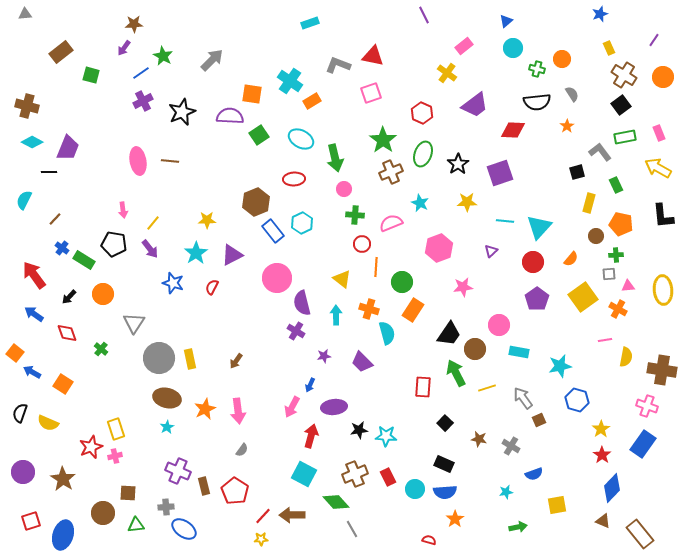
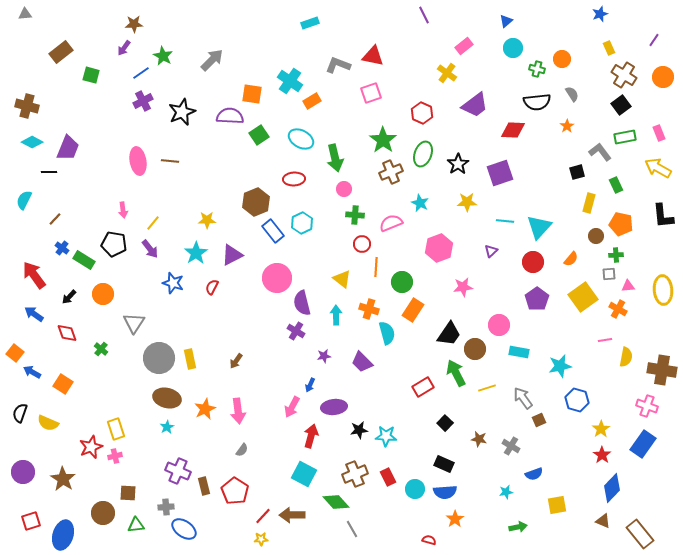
red rectangle at (423, 387): rotated 55 degrees clockwise
